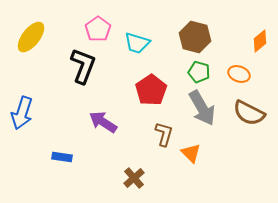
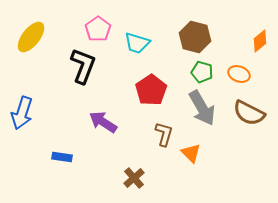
green pentagon: moved 3 px right
